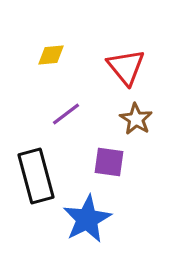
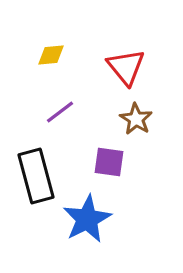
purple line: moved 6 px left, 2 px up
